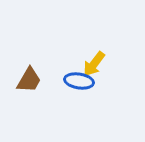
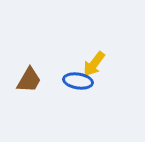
blue ellipse: moved 1 px left
